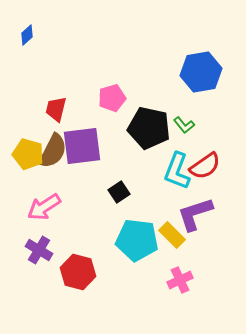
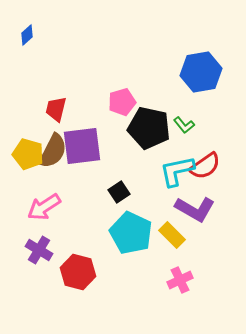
pink pentagon: moved 10 px right, 4 px down
cyan L-shape: rotated 57 degrees clockwise
purple L-shape: moved 5 px up; rotated 132 degrees counterclockwise
cyan pentagon: moved 6 px left, 7 px up; rotated 18 degrees clockwise
